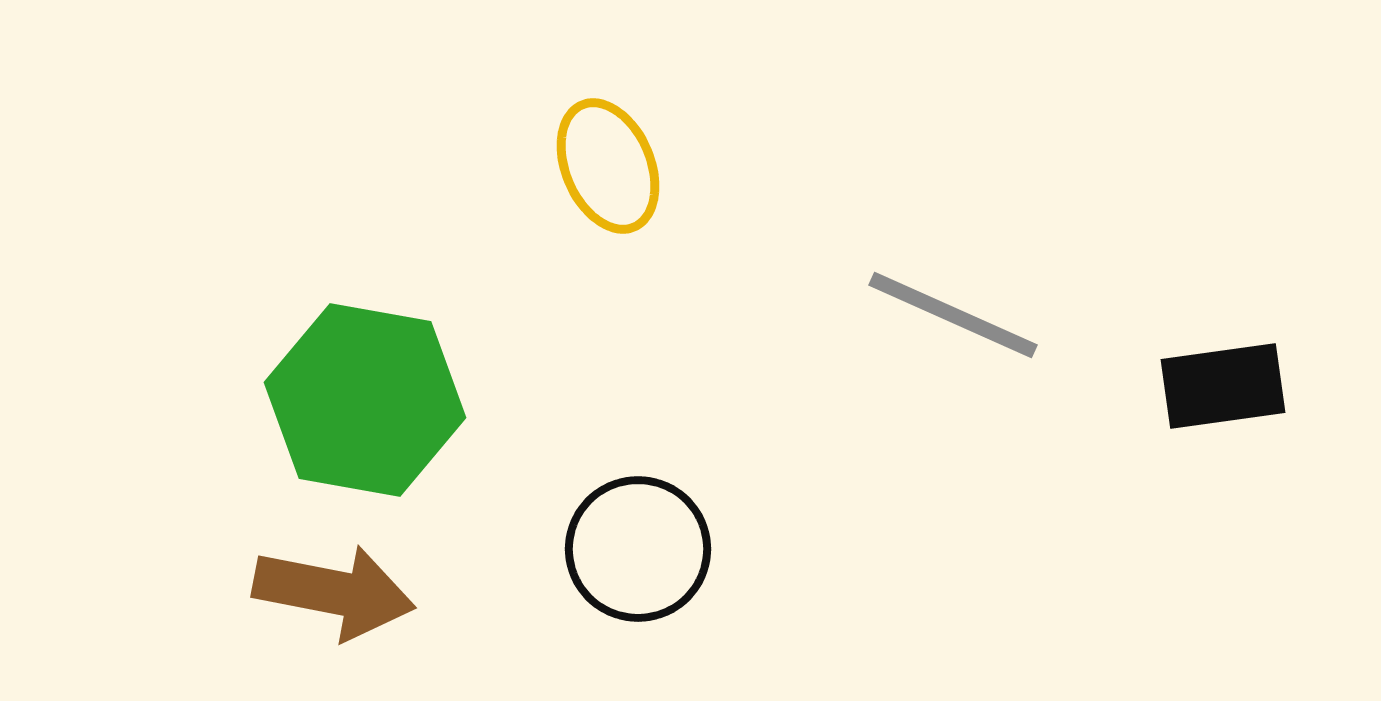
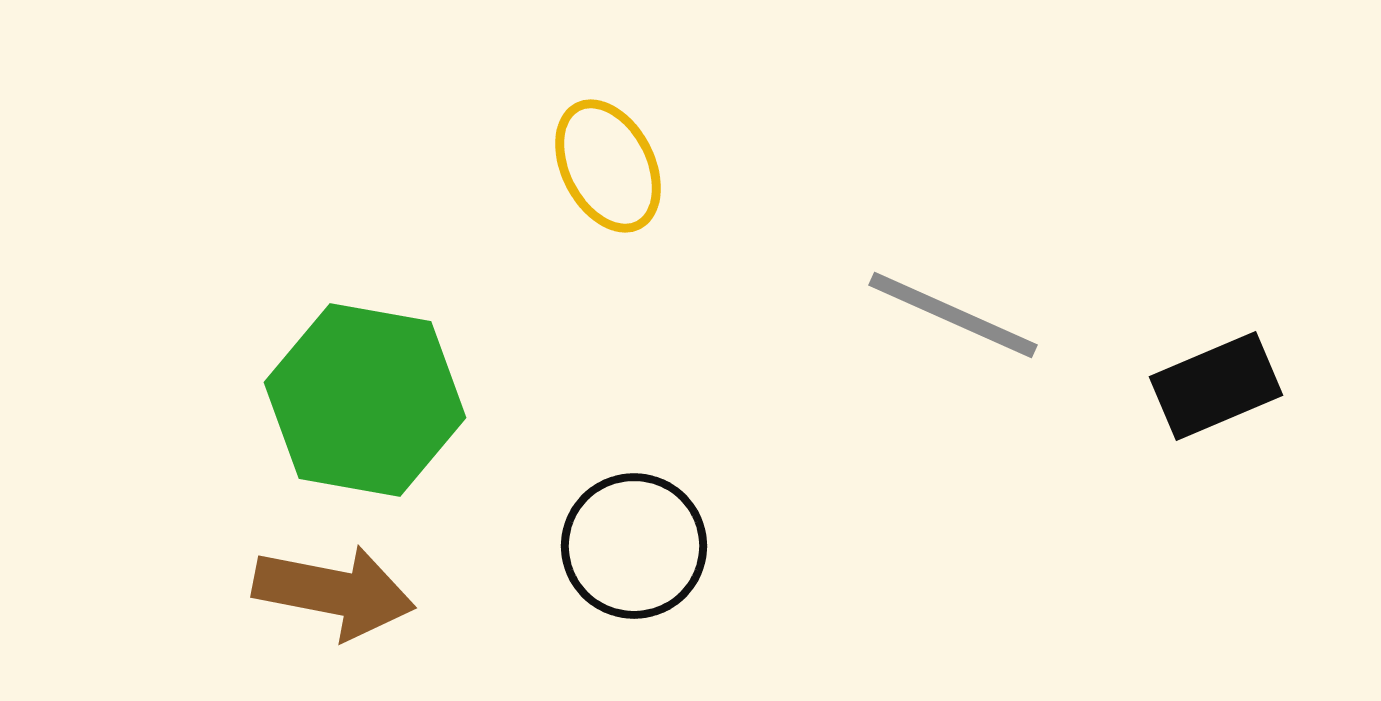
yellow ellipse: rotated 4 degrees counterclockwise
black rectangle: moved 7 px left; rotated 15 degrees counterclockwise
black circle: moved 4 px left, 3 px up
